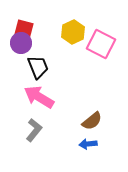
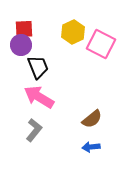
red square: rotated 18 degrees counterclockwise
purple circle: moved 2 px down
brown semicircle: moved 2 px up
blue arrow: moved 3 px right, 3 px down
